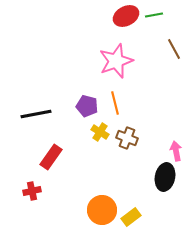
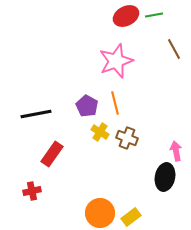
purple pentagon: rotated 15 degrees clockwise
red rectangle: moved 1 px right, 3 px up
orange circle: moved 2 px left, 3 px down
